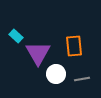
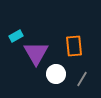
cyan rectangle: rotated 72 degrees counterclockwise
purple triangle: moved 2 px left
gray line: rotated 49 degrees counterclockwise
